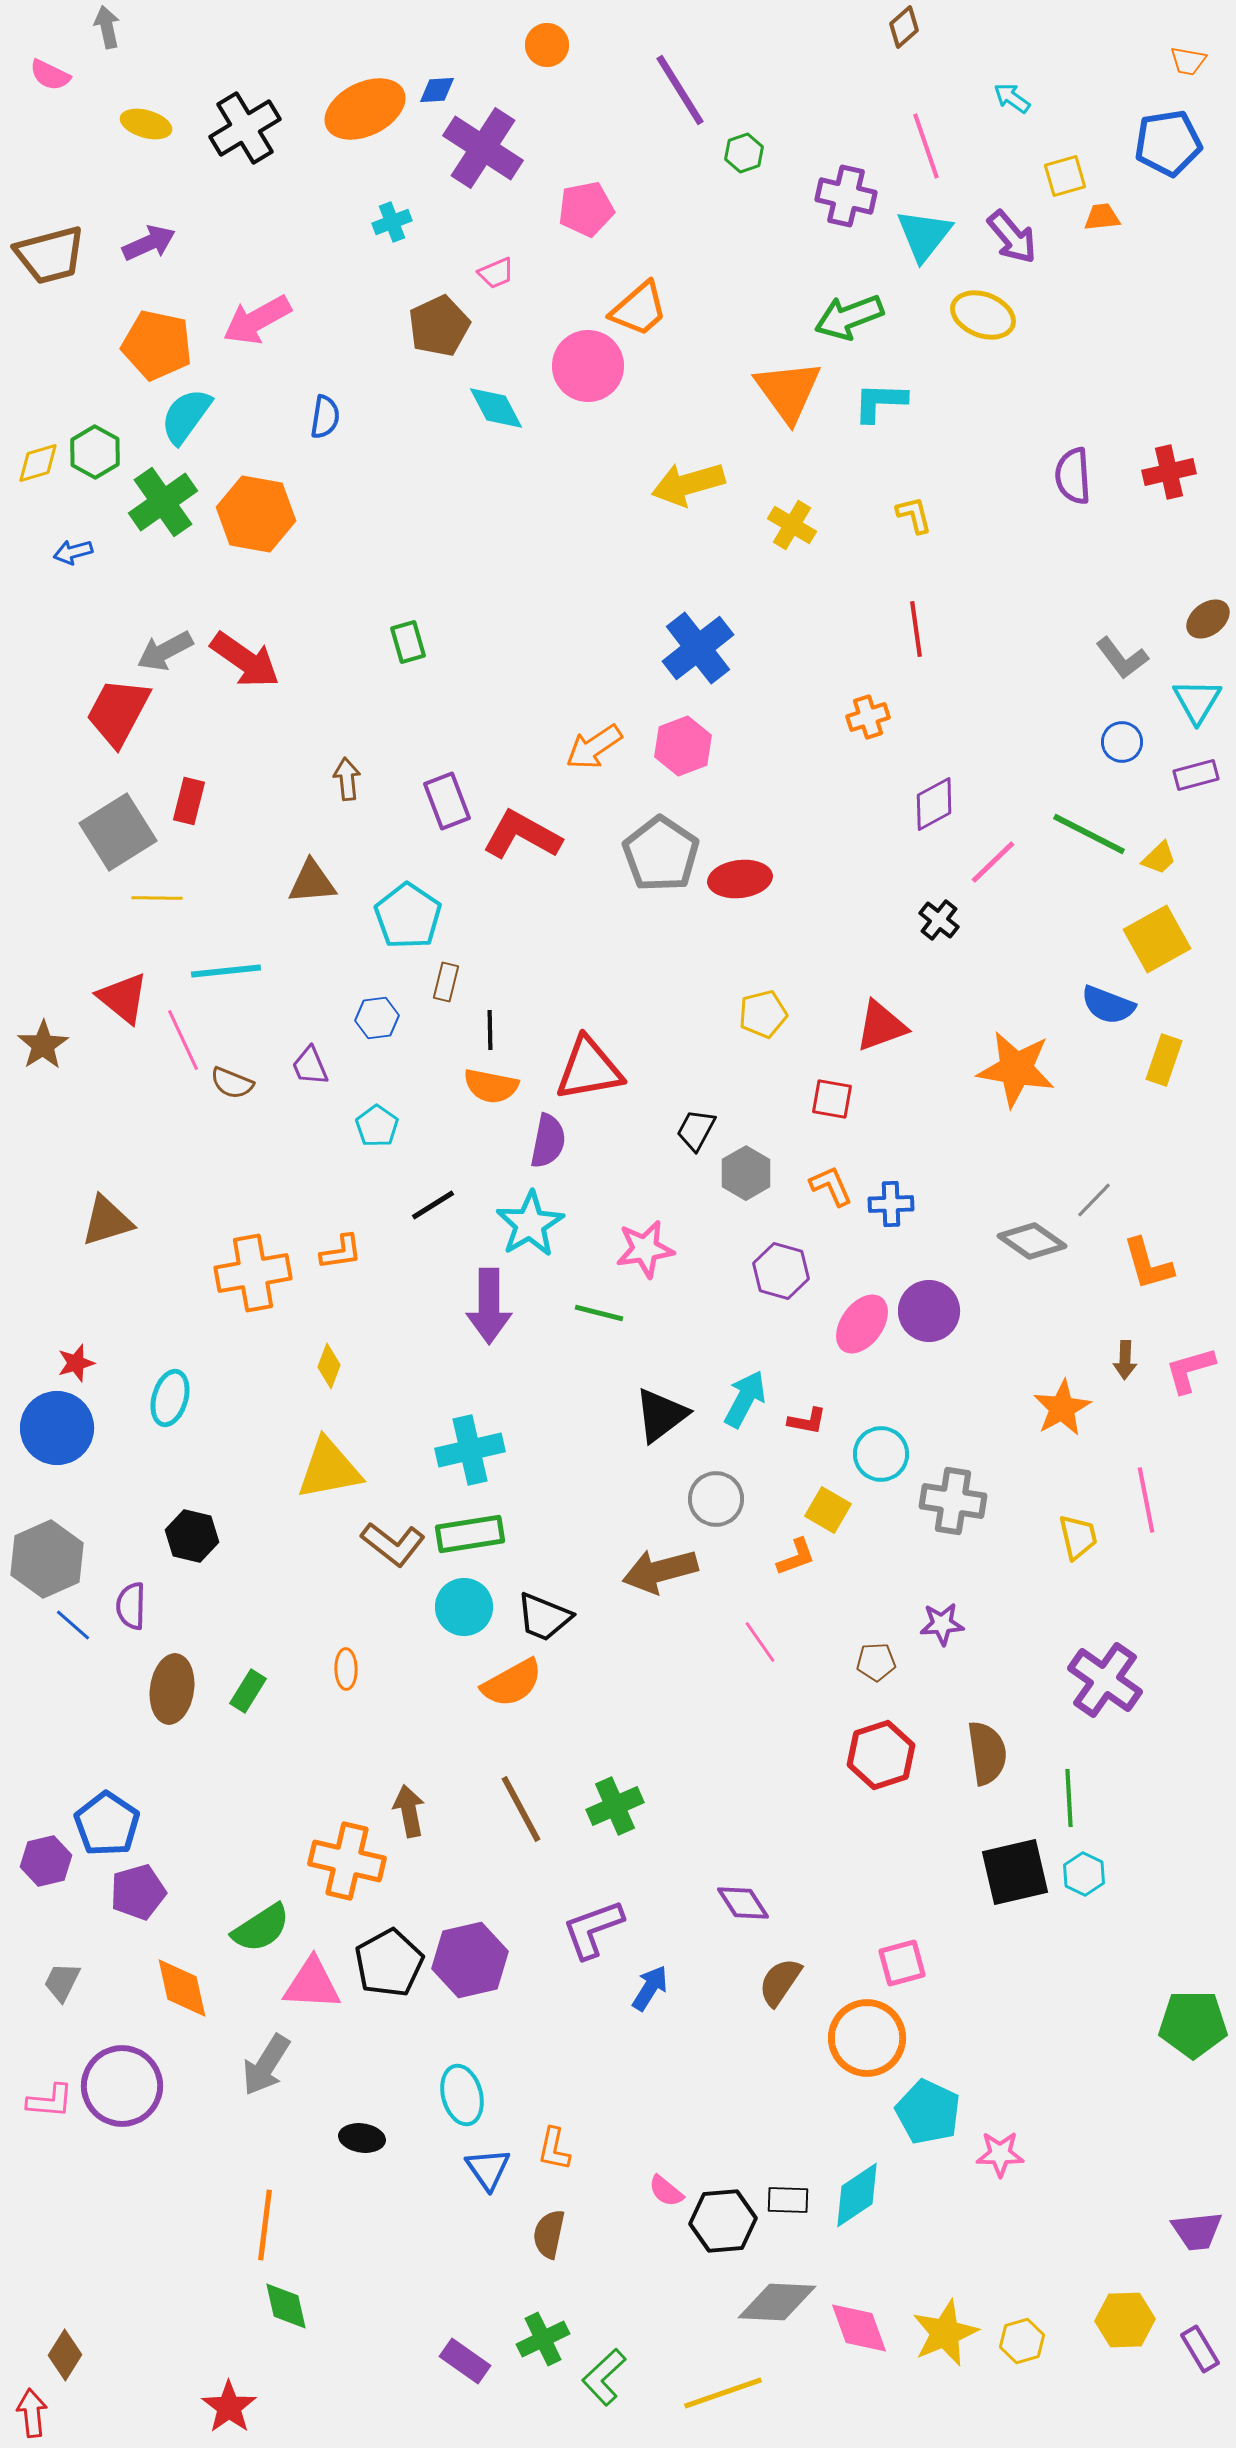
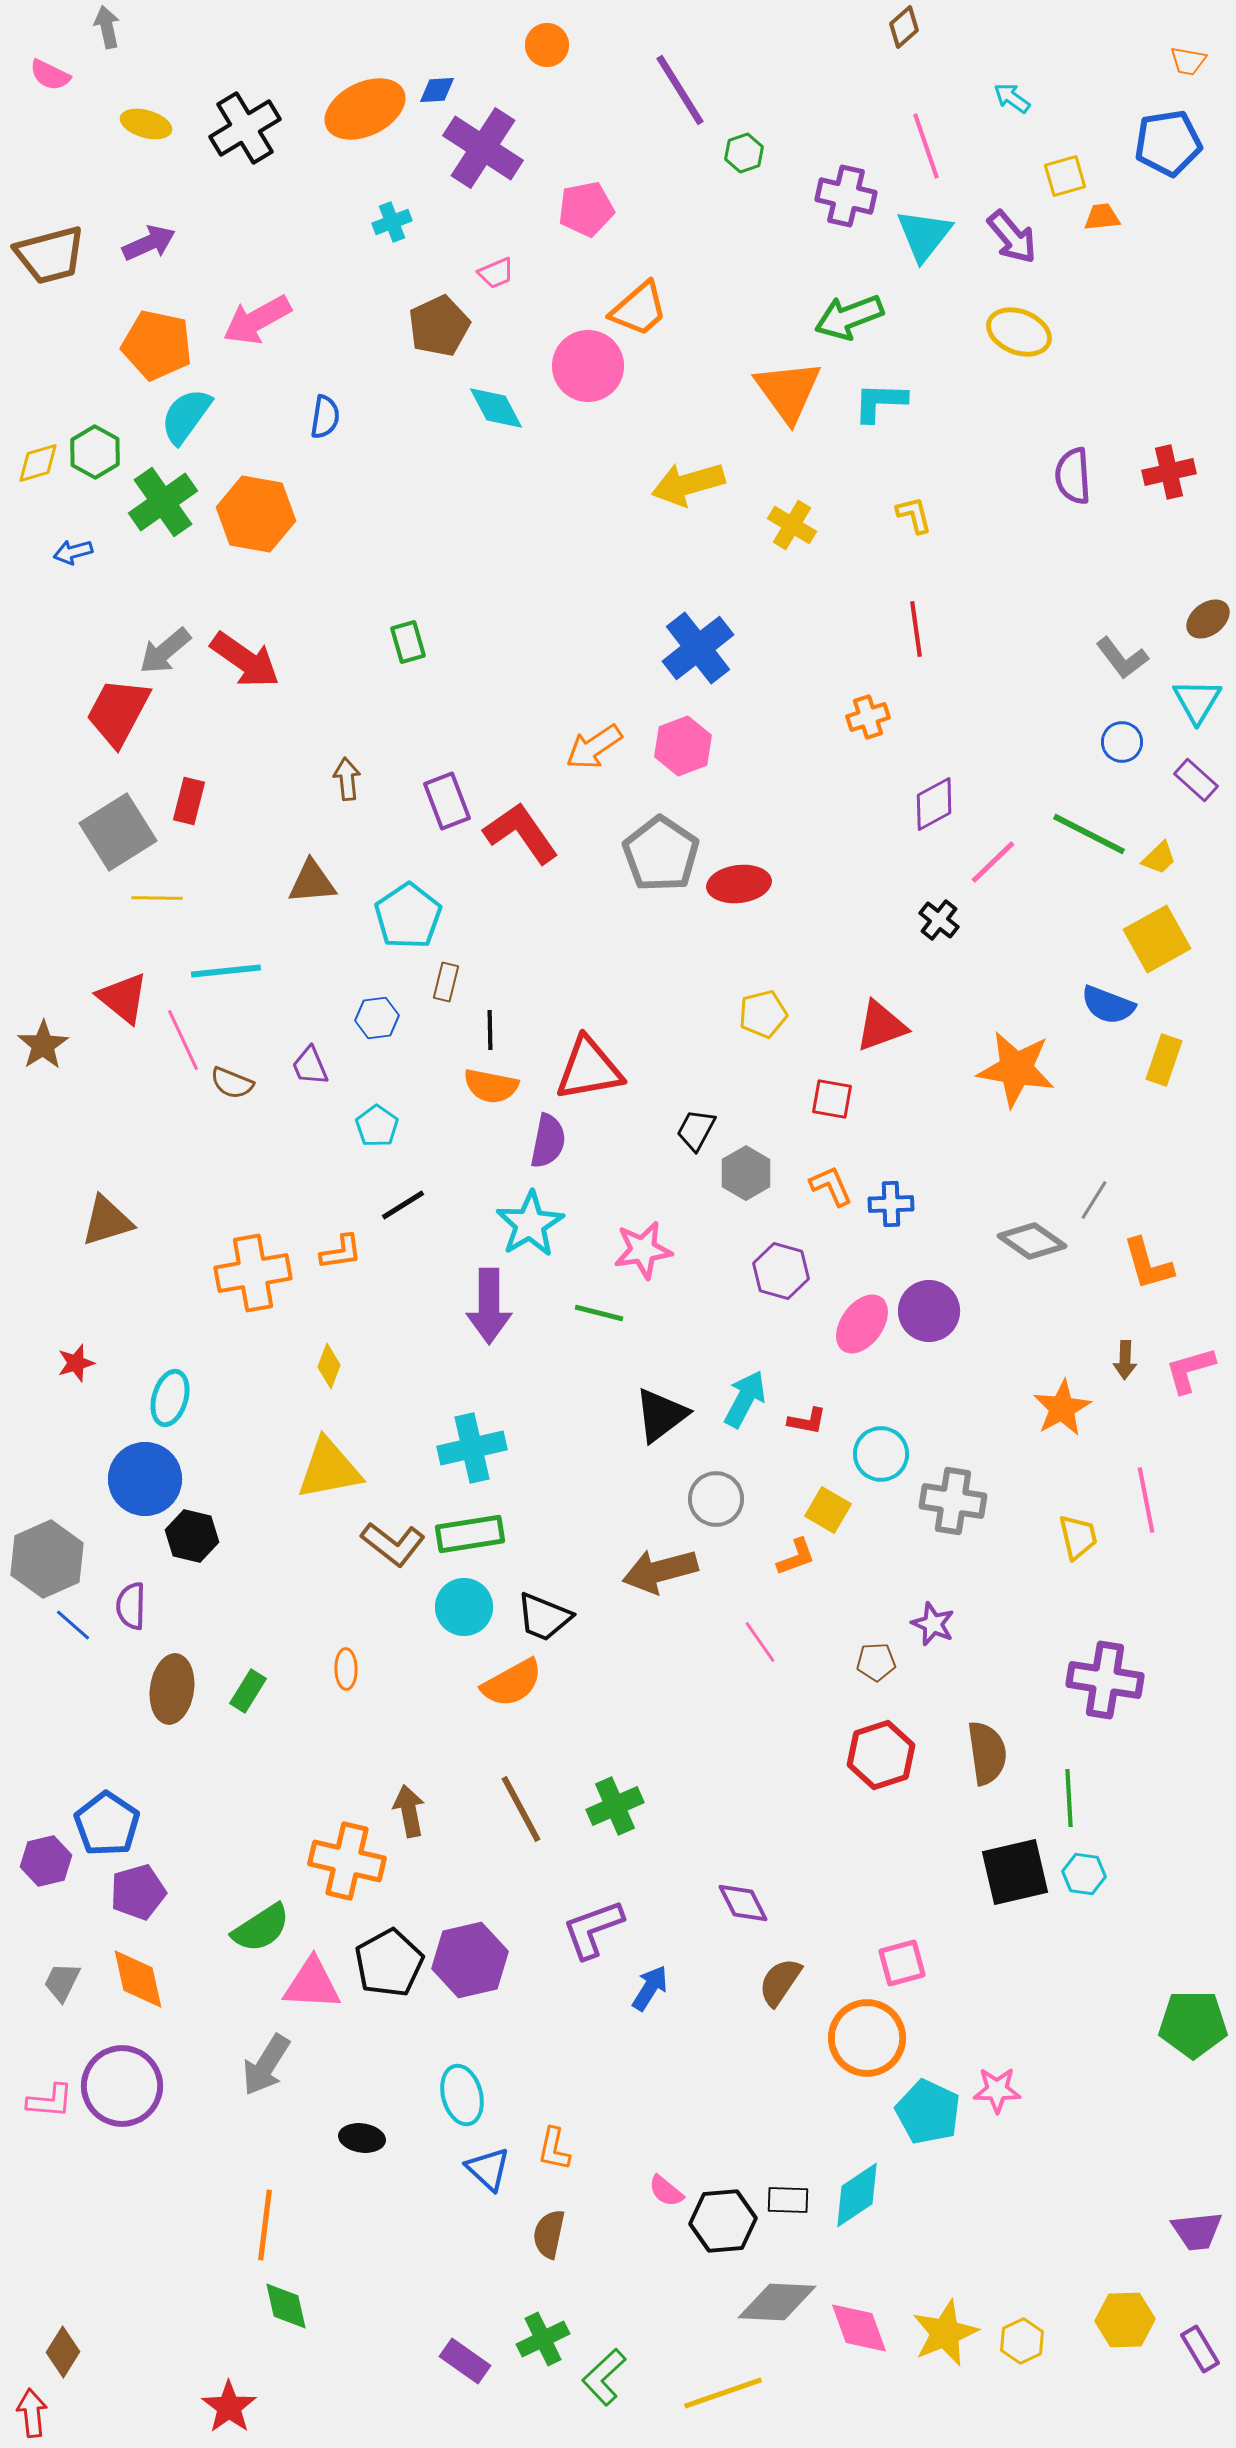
yellow ellipse at (983, 315): moved 36 px right, 17 px down
gray arrow at (165, 651): rotated 12 degrees counterclockwise
purple rectangle at (1196, 775): moved 5 px down; rotated 57 degrees clockwise
red L-shape at (522, 835): moved 1 px left, 2 px up; rotated 26 degrees clockwise
red ellipse at (740, 879): moved 1 px left, 5 px down
cyan pentagon at (408, 916): rotated 4 degrees clockwise
gray line at (1094, 1200): rotated 12 degrees counterclockwise
black line at (433, 1205): moved 30 px left
pink star at (645, 1249): moved 2 px left, 1 px down
blue circle at (57, 1428): moved 88 px right, 51 px down
cyan cross at (470, 1450): moved 2 px right, 2 px up
purple star at (942, 1624): moved 9 px left; rotated 27 degrees clockwise
purple cross at (1105, 1680): rotated 26 degrees counterclockwise
cyan hexagon at (1084, 1874): rotated 18 degrees counterclockwise
purple diamond at (743, 1903): rotated 6 degrees clockwise
orange diamond at (182, 1988): moved 44 px left, 9 px up
pink star at (1000, 2154): moved 3 px left, 64 px up
blue triangle at (488, 2169): rotated 12 degrees counterclockwise
yellow hexagon at (1022, 2341): rotated 9 degrees counterclockwise
brown diamond at (65, 2355): moved 2 px left, 3 px up
